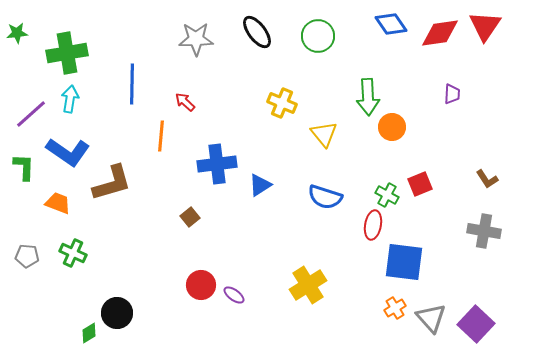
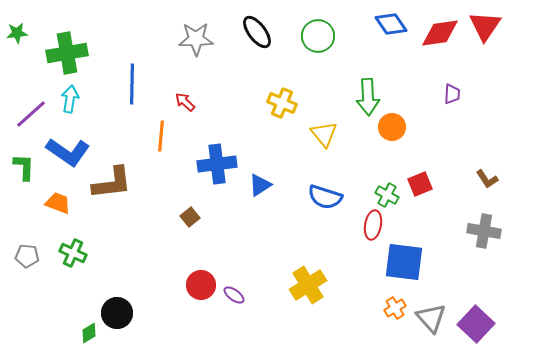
brown L-shape at (112, 183): rotated 9 degrees clockwise
